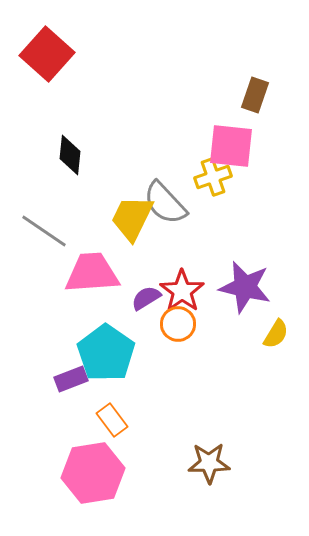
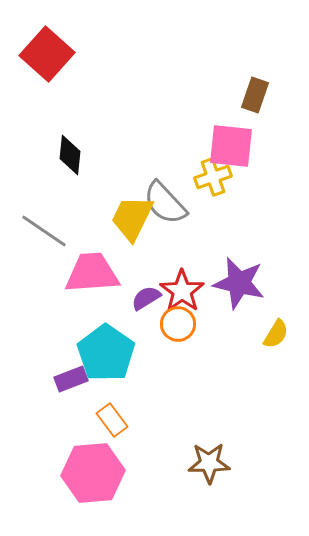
purple star: moved 6 px left, 4 px up
pink hexagon: rotated 4 degrees clockwise
